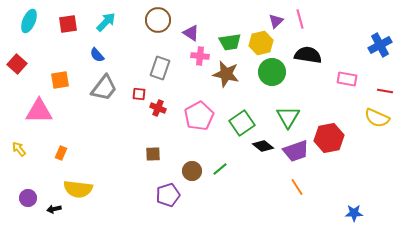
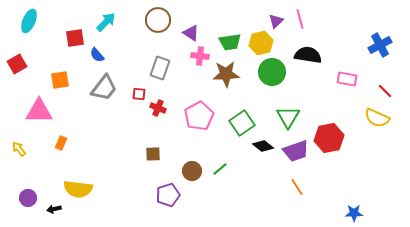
red square at (68, 24): moved 7 px right, 14 px down
red square at (17, 64): rotated 18 degrees clockwise
brown star at (226, 74): rotated 16 degrees counterclockwise
red line at (385, 91): rotated 35 degrees clockwise
orange rectangle at (61, 153): moved 10 px up
